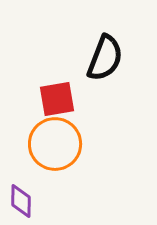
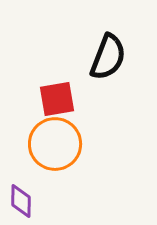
black semicircle: moved 3 px right, 1 px up
